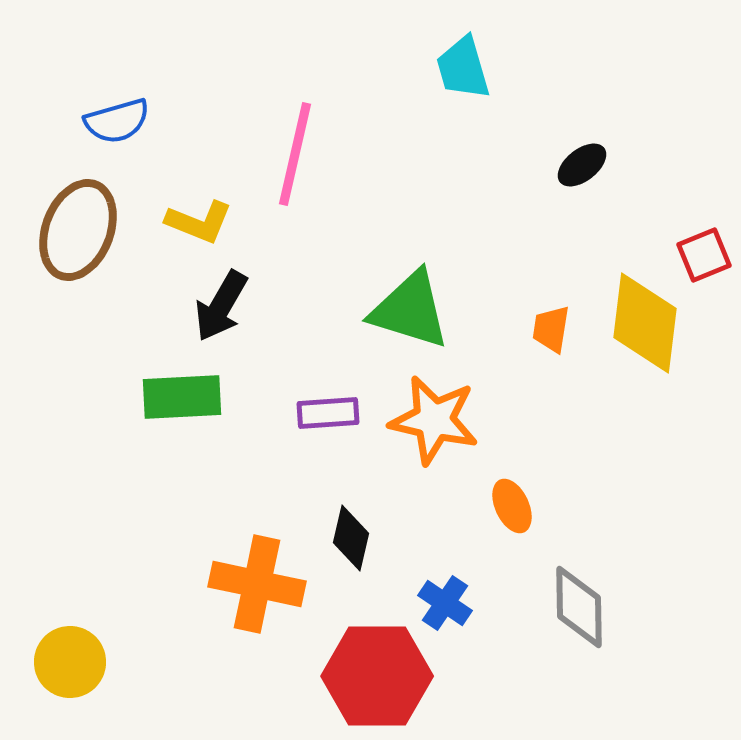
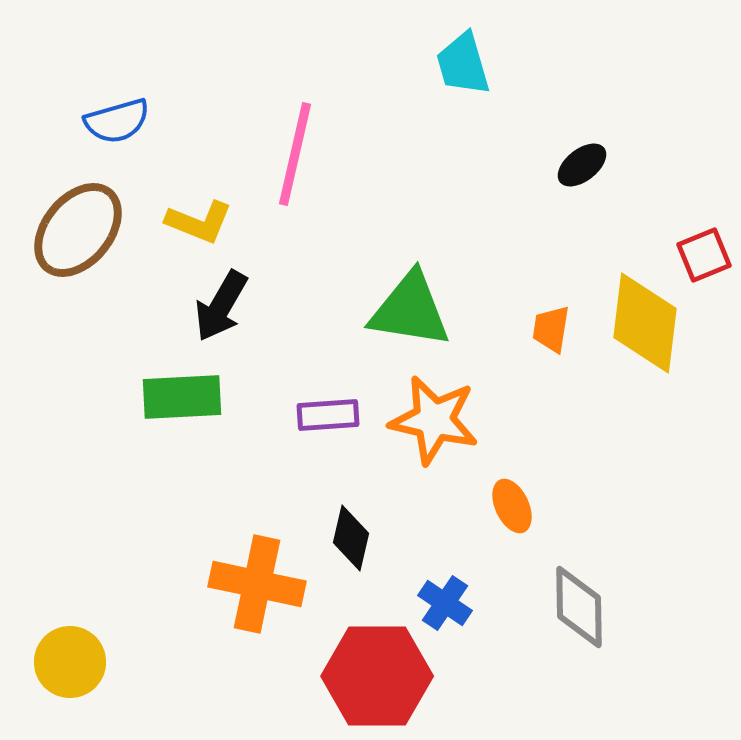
cyan trapezoid: moved 4 px up
brown ellipse: rotated 18 degrees clockwise
green triangle: rotated 8 degrees counterclockwise
purple rectangle: moved 2 px down
